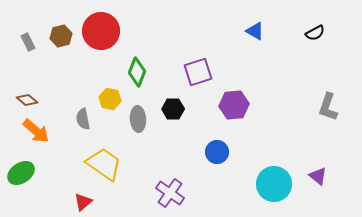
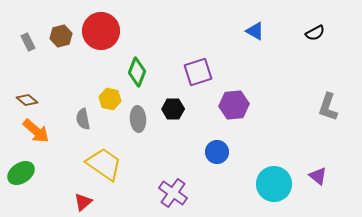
purple cross: moved 3 px right
